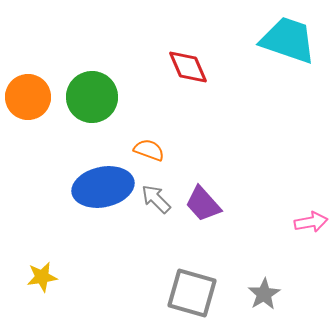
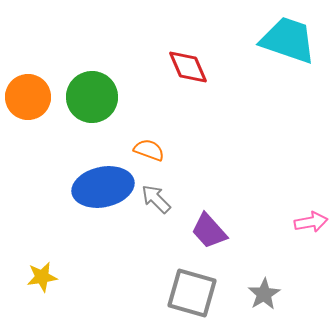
purple trapezoid: moved 6 px right, 27 px down
